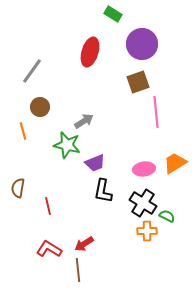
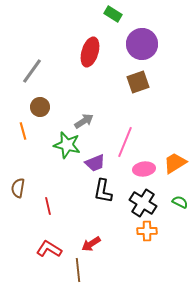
pink line: moved 31 px left, 30 px down; rotated 28 degrees clockwise
green semicircle: moved 13 px right, 14 px up
red arrow: moved 7 px right
